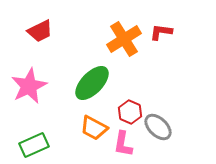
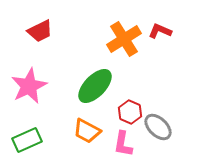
red L-shape: moved 1 px left, 1 px up; rotated 15 degrees clockwise
green ellipse: moved 3 px right, 3 px down
orange trapezoid: moved 7 px left, 3 px down
green rectangle: moved 7 px left, 5 px up
